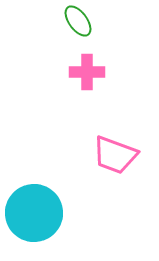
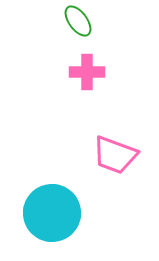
cyan circle: moved 18 px right
